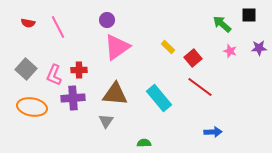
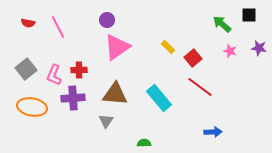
purple star: rotated 14 degrees clockwise
gray square: rotated 10 degrees clockwise
